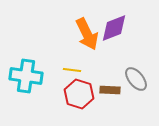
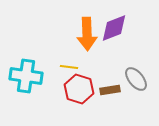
orange arrow: rotated 24 degrees clockwise
yellow line: moved 3 px left, 3 px up
brown rectangle: rotated 12 degrees counterclockwise
red hexagon: moved 5 px up
